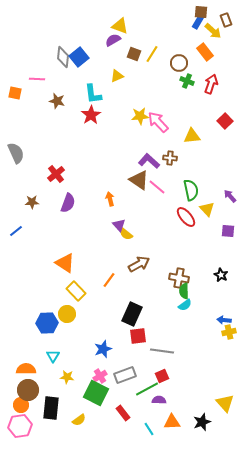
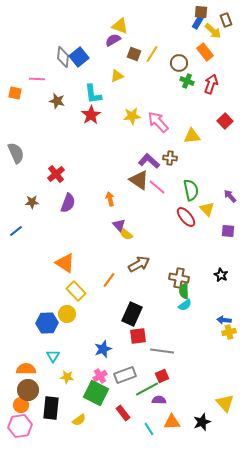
yellow star at (140, 116): moved 8 px left
